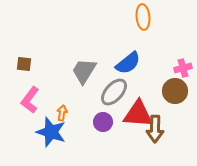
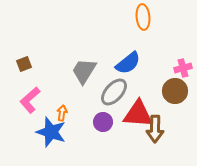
brown square: rotated 28 degrees counterclockwise
pink L-shape: rotated 12 degrees clockwise
